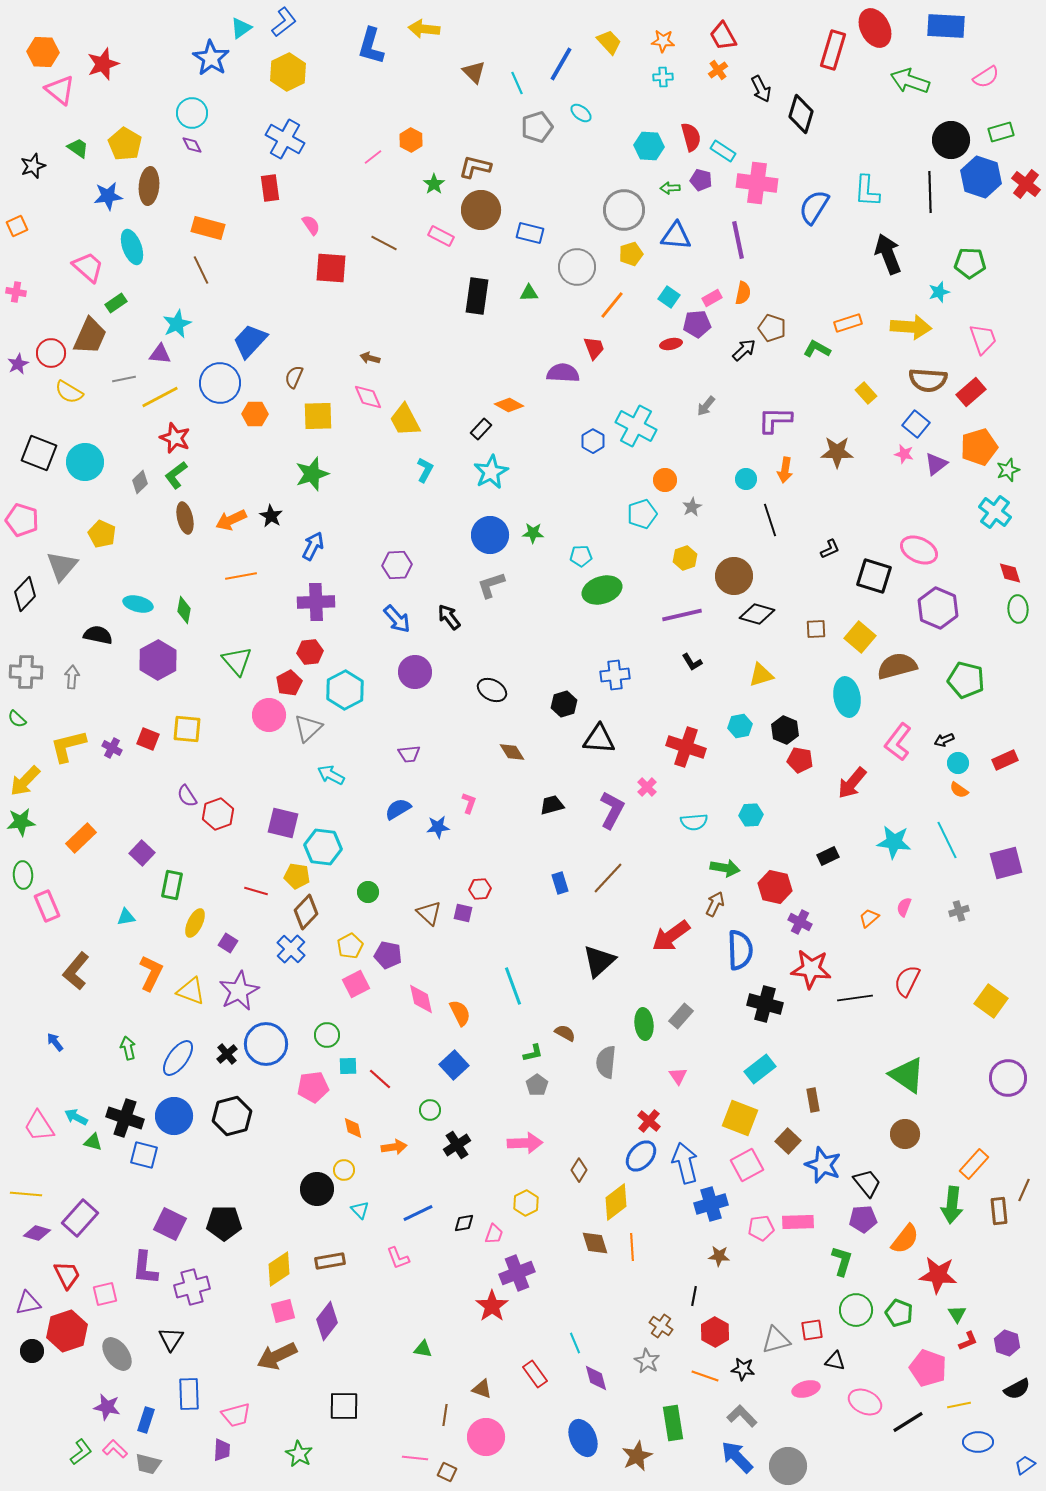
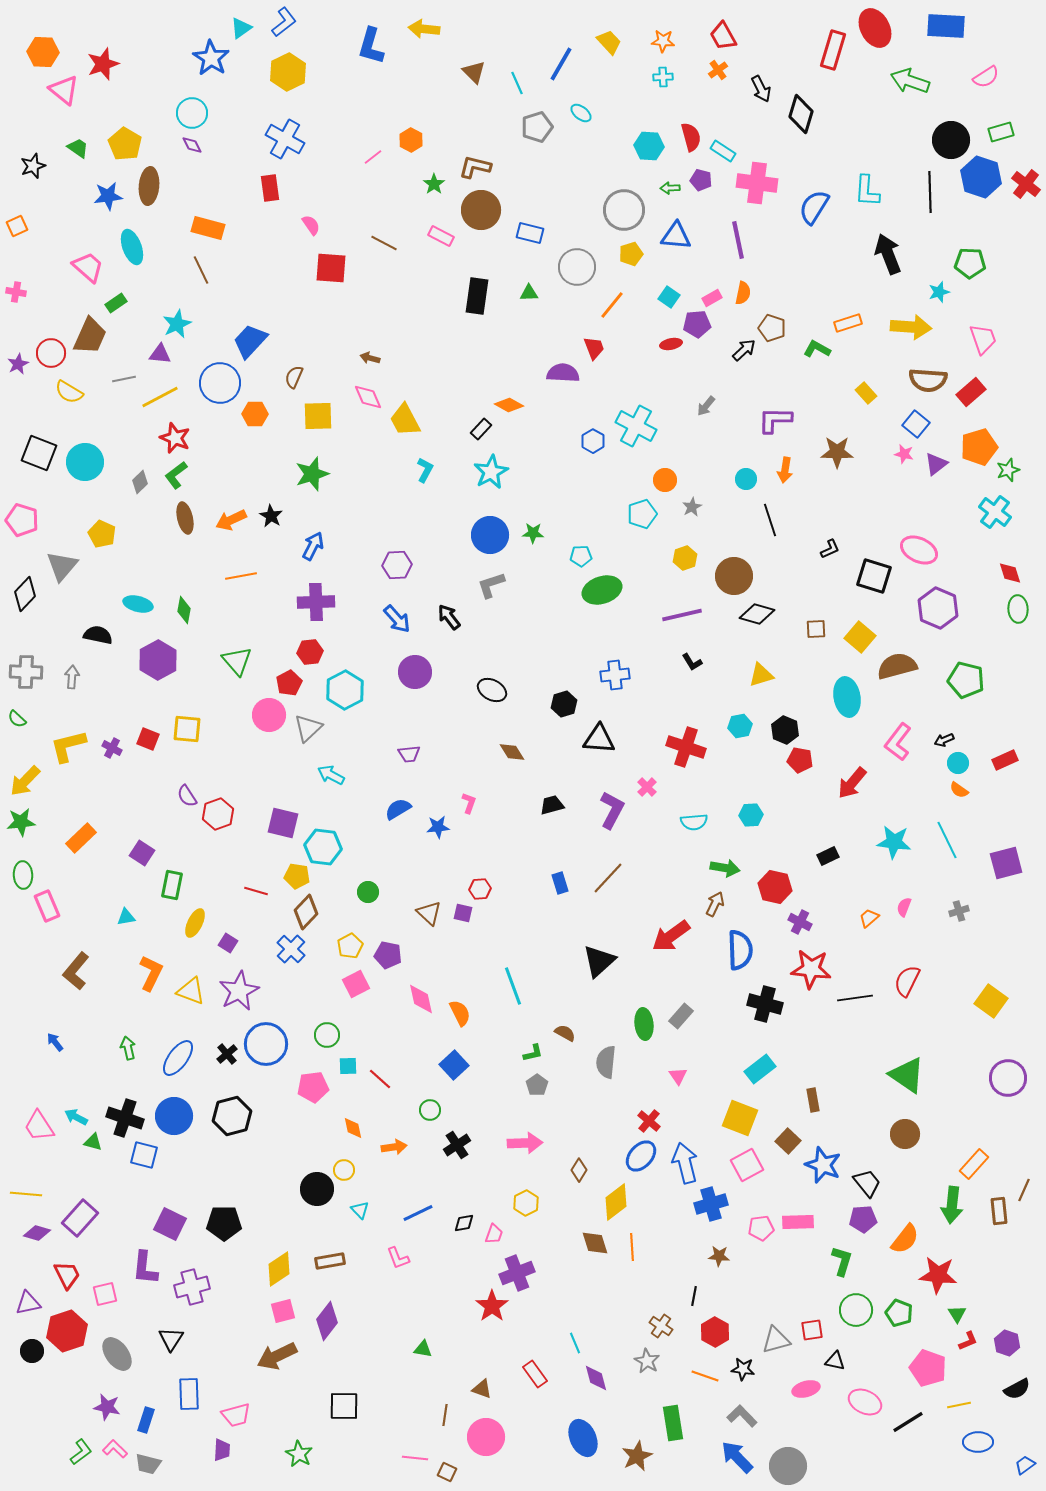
pink triangle at (60, 90): moved 4 px right
purple square at (142, 853): rotated 10 degrees counterclockwise
